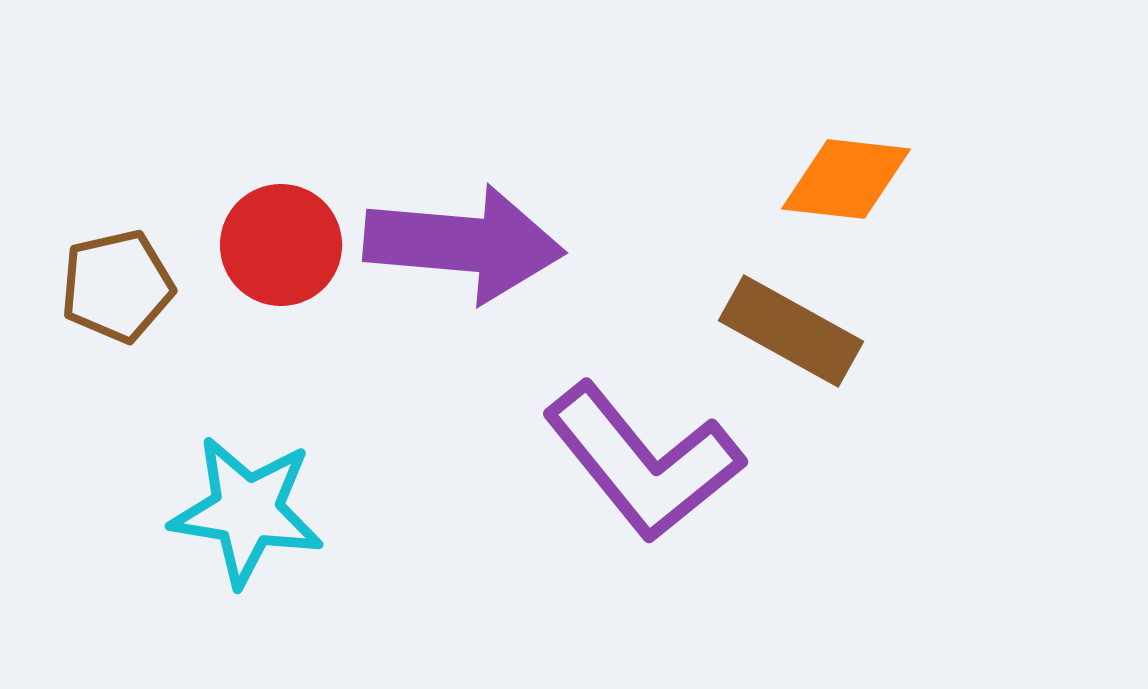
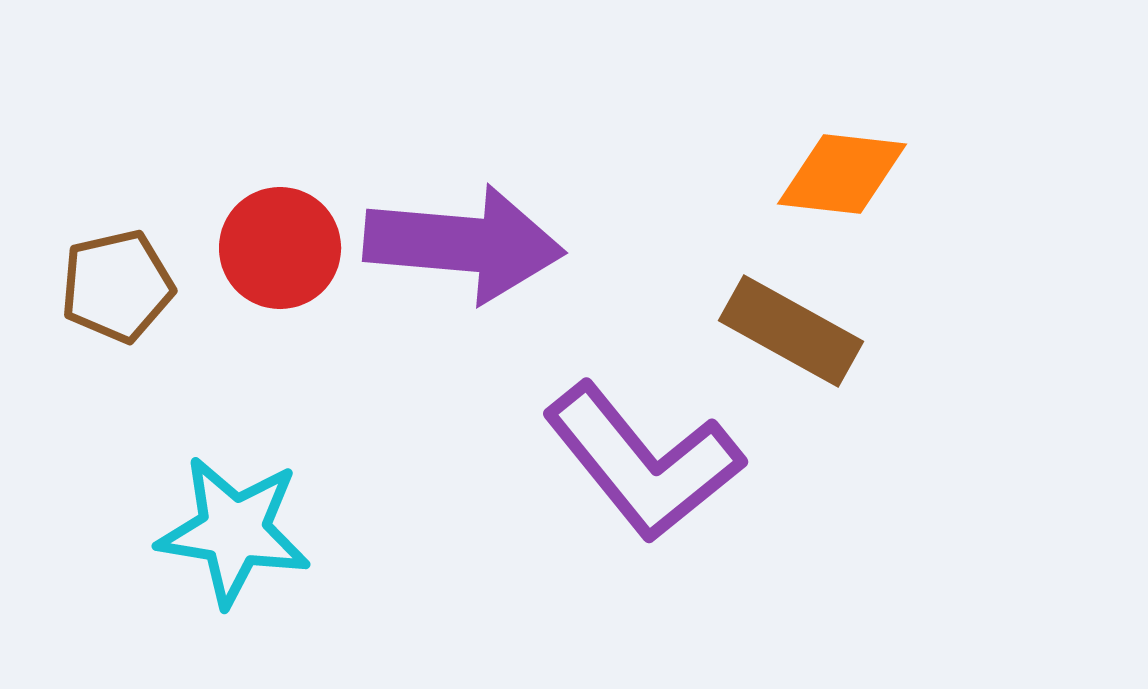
orange diamond: moved 4 px left, 5 px up
red circle: moved 1 px left, 3 px down
cyan star: moved 13 px left, 20 px down
